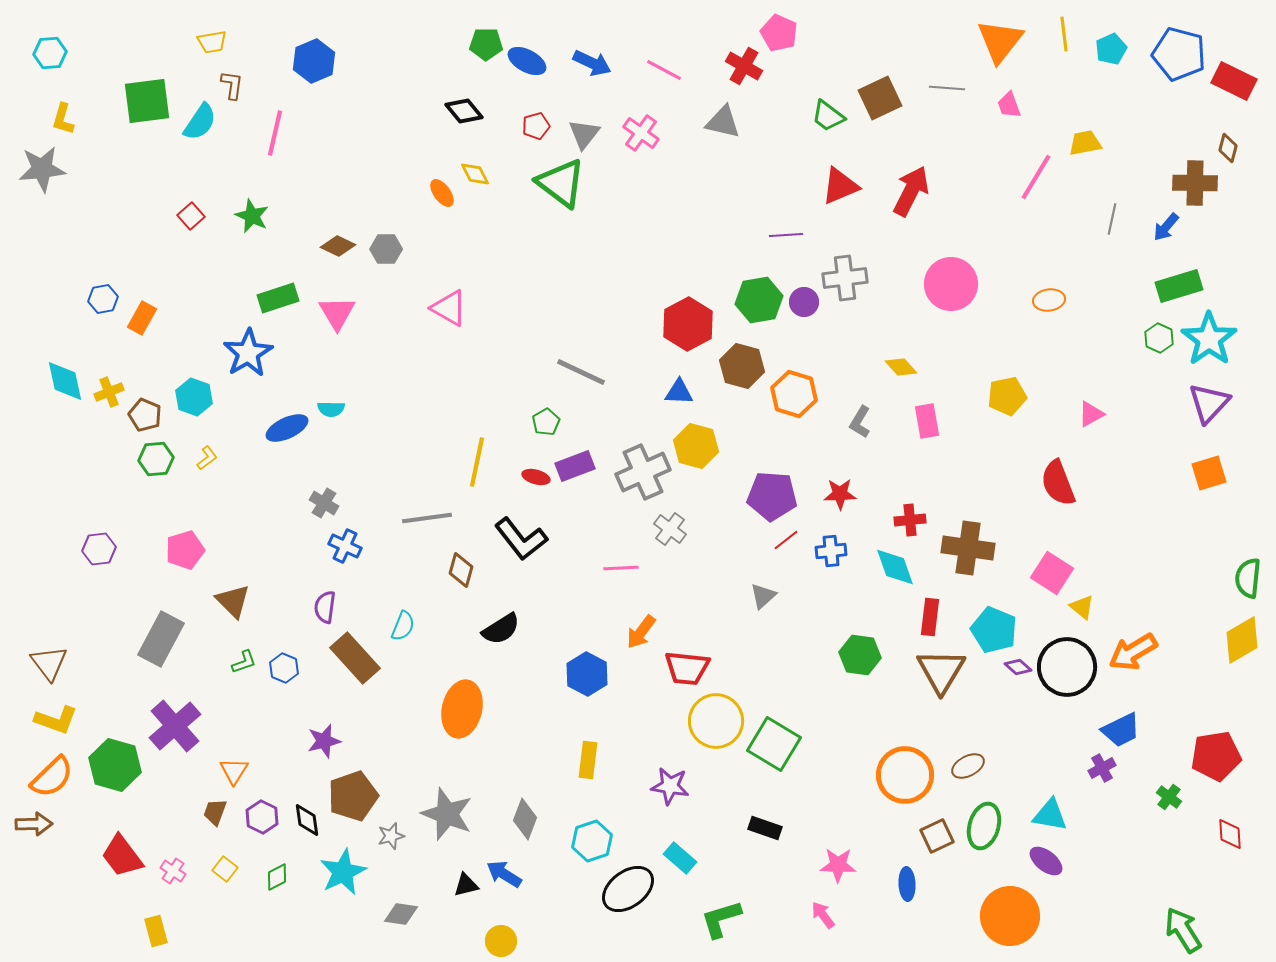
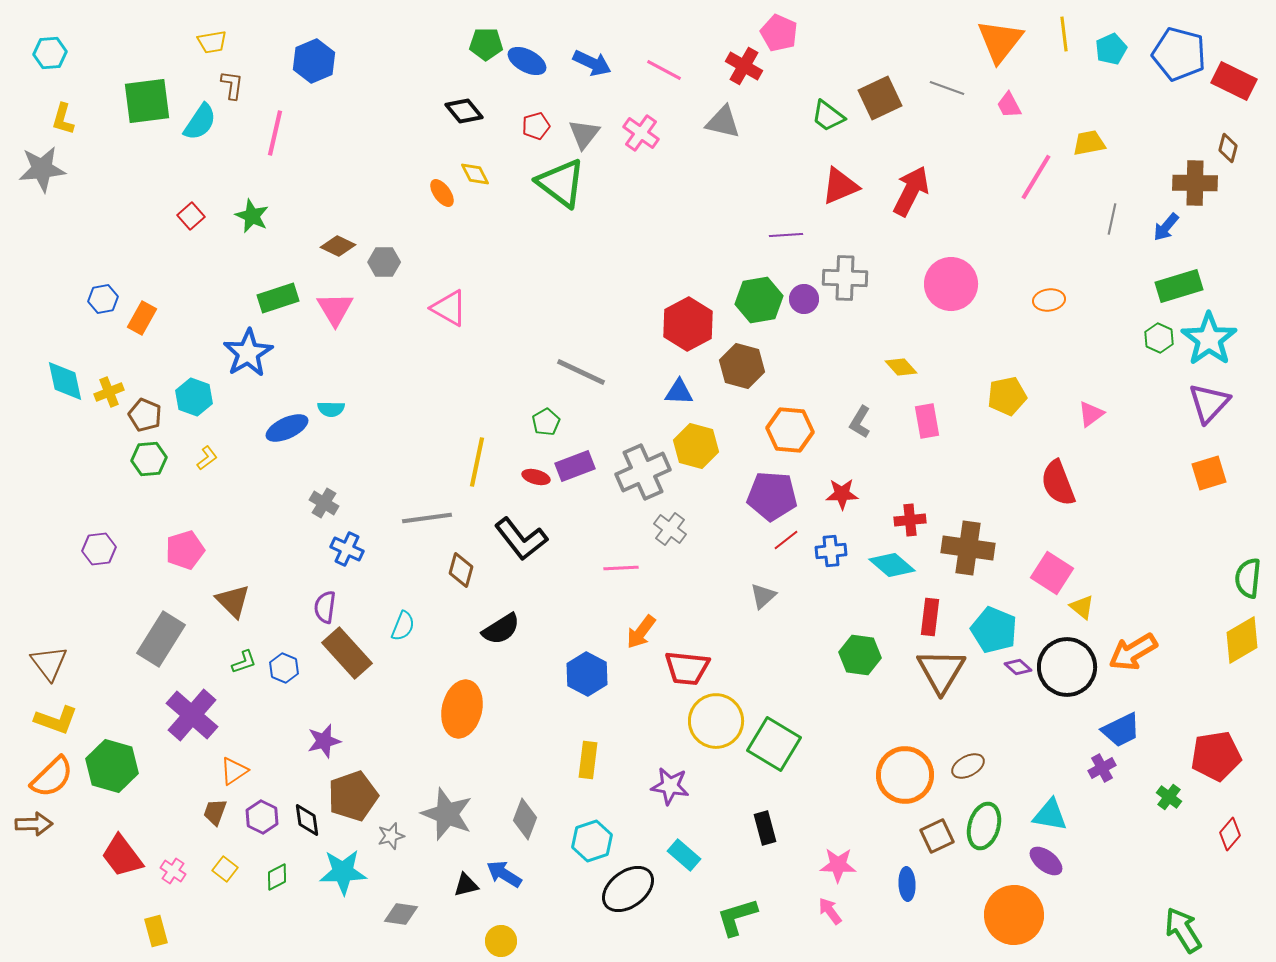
gray line at (947, 88): rotated 16 degrees clockwise
pink trapezoid at (1009, 105): rotated 8 degrees counterclockwise
yellow trapezoid at (1085, 143): moved 4 px right
gray hexagon at (386, 249): moved 2 px left, 13 px down
gray cross at (845, 278): rotated 9 degrees clockwise
purple circle at (804, 302): moved 3 px up
pink triangle at (337, 313): moved 2 px left, 4 px up
orange hexagon at (794, 394): moved 4 px left, 36 px down; rotated 12 degrees counterclockwise
pink triangle at (1091, 414): rotated 8 degrees counterclockwise
green hexagon at (156, 459): moved 7 px left
red star at (840, 494): moved 2 px right
blue cross at (345, 546): moved 2 px right, 3 px down
cyan diamond at (895, 567): moved 3 px left, 2 px up; rotated 30 degrees counterclockwise
gray rectangle at (161, 639): rotated 4 degrees clockwise
brown rectangle at (355, 658): moved 8 px left, 5 px up
purple cross at (175, 726): moved 17 px right, 11 px up; rotated 8 degrees counterclockwise
green hexagon at (115, 765): moved 3 px left, 1 px down
orange triangle at (234, 771): rotated 24 degrees clockwise
black rectangle at (765, 828): rotated 56 degrees clockwise
red diamond at (1230, 834): rotated 44 degrees clockwise
cyan rectangle at (680, 858): moved 4 px right, 3 px up
cyan star at (343, 872): rotated 24 degrees clockwise
pink arrow at (823, 915): moved 7 px right, 4 px up
orange circle at (1010, 916): moved 4 px right, 1 px up
green L-shape at (721, 919): moved 16 px right, 2 px up
